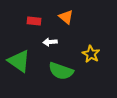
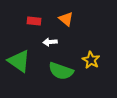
orange triangle: moved 2 px down
yellow star: moved 6 px down
